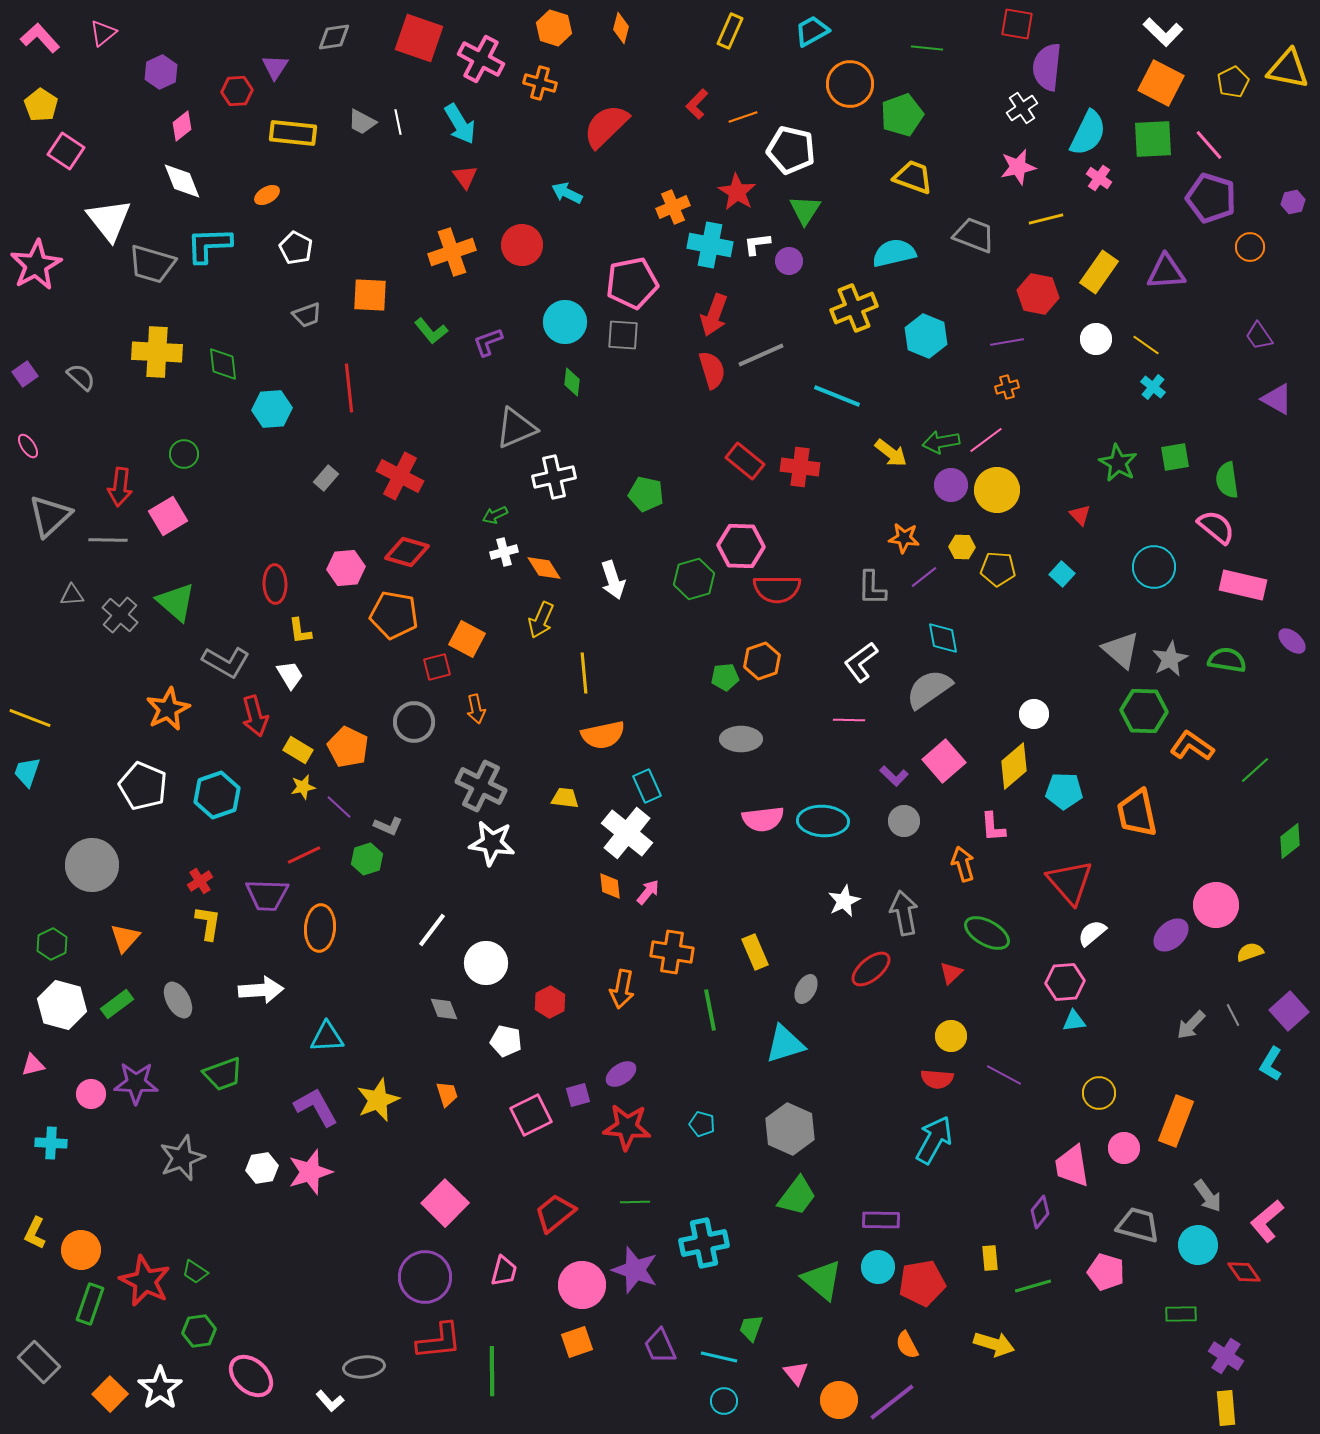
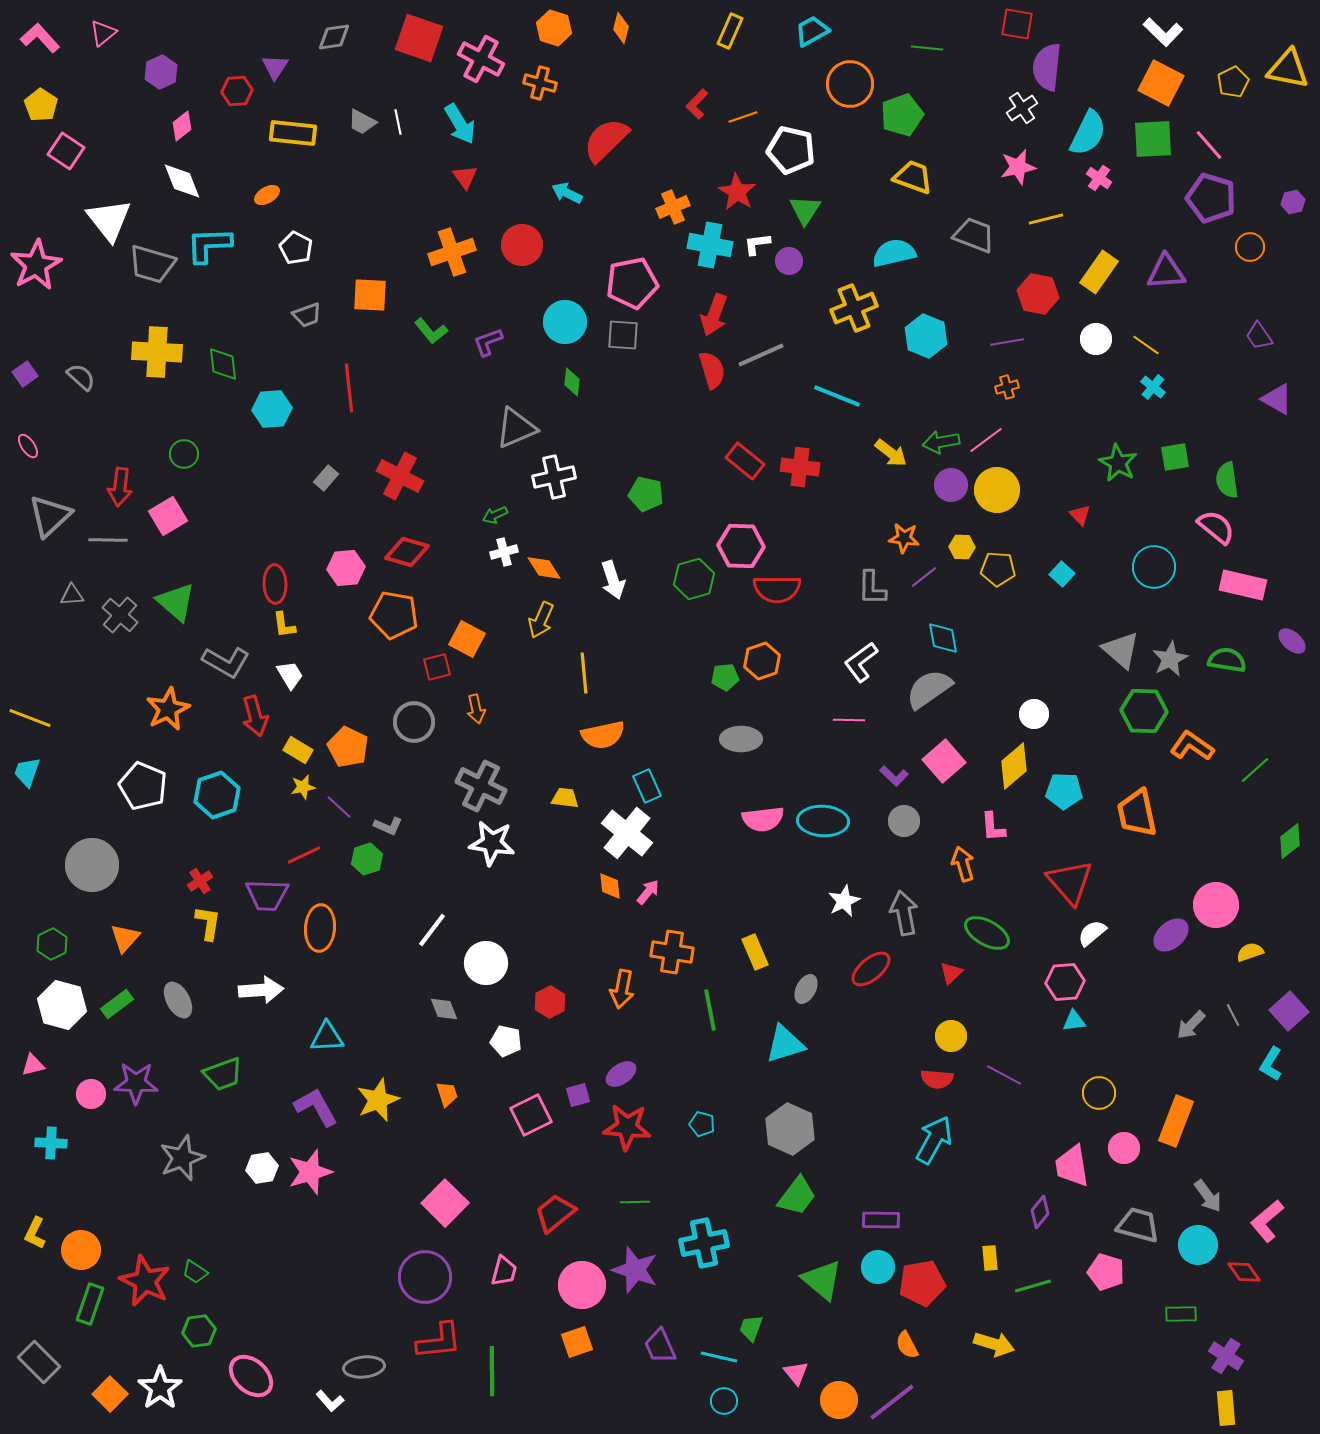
red semicircle at (606, 126): moved 14 px down
yellow L-shape at (300, 631): moved 16 px left, 6 px up
